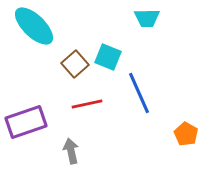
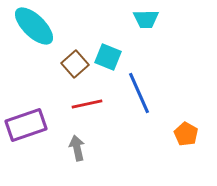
cyan trapezoid: moved 1 px left, 1 px down
purple rectangle: moved 3 px down
gray arrow: moved 6 px right, 3 px up
